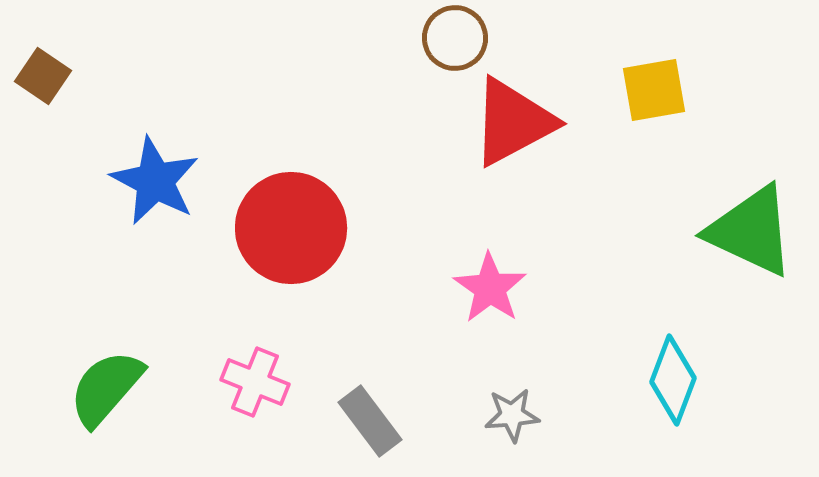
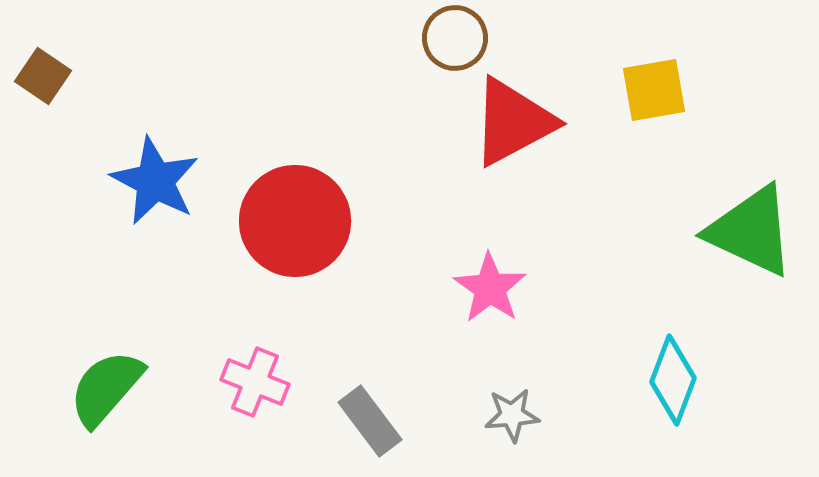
red circle: moved 4 px right, 7 px up
